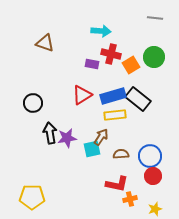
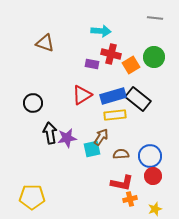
red L-shape: moved 5 px right, 1 px up
